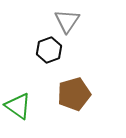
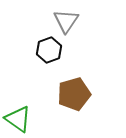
gray triangle: moved 1 px left
green triangle: moved 13 px down
